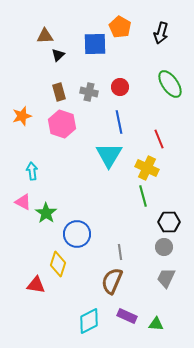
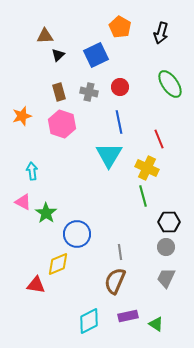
blue square: moved 1 px right, 11 px down; rotated 25 degrees counterclockwise
gray circle: moved 2 px right
yellow diamond: rotated 50 degrees clockwise
brown semicircle: moved 3 px right
purple rectangle: moved 1 px right; rotated 36 degrees counterclockwise
green triangle: rotated 28 degrees clockwise
